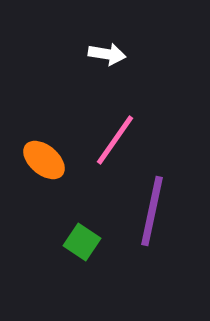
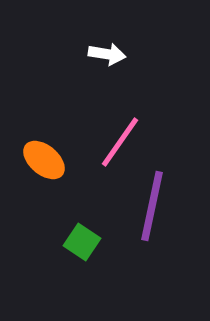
pink line: moved 5 px right, 2 px down
purple line: moved 5 px up
